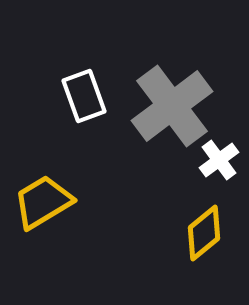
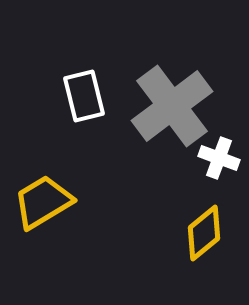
white rectangle: rotated 6 degrees clockwise
white cross: moved 2 px up; rotated 33 degrees counterclockwise
